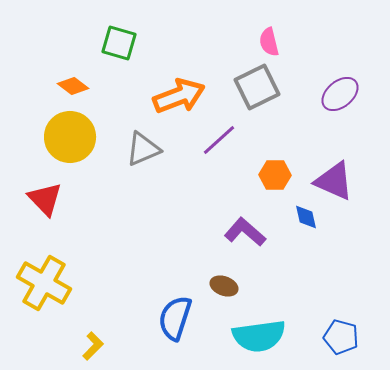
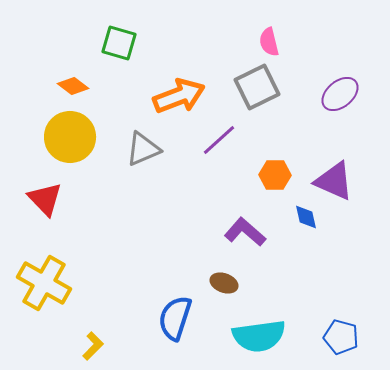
brown ellipse: moved 3 px up
